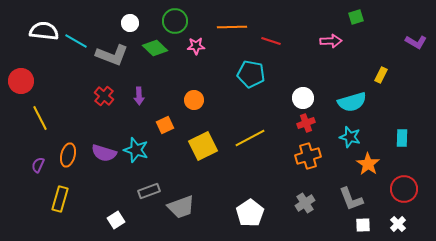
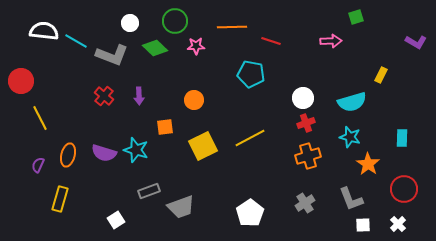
orange square at (165, 125): moved 2 px down; rotated 18 degrees clockwise
